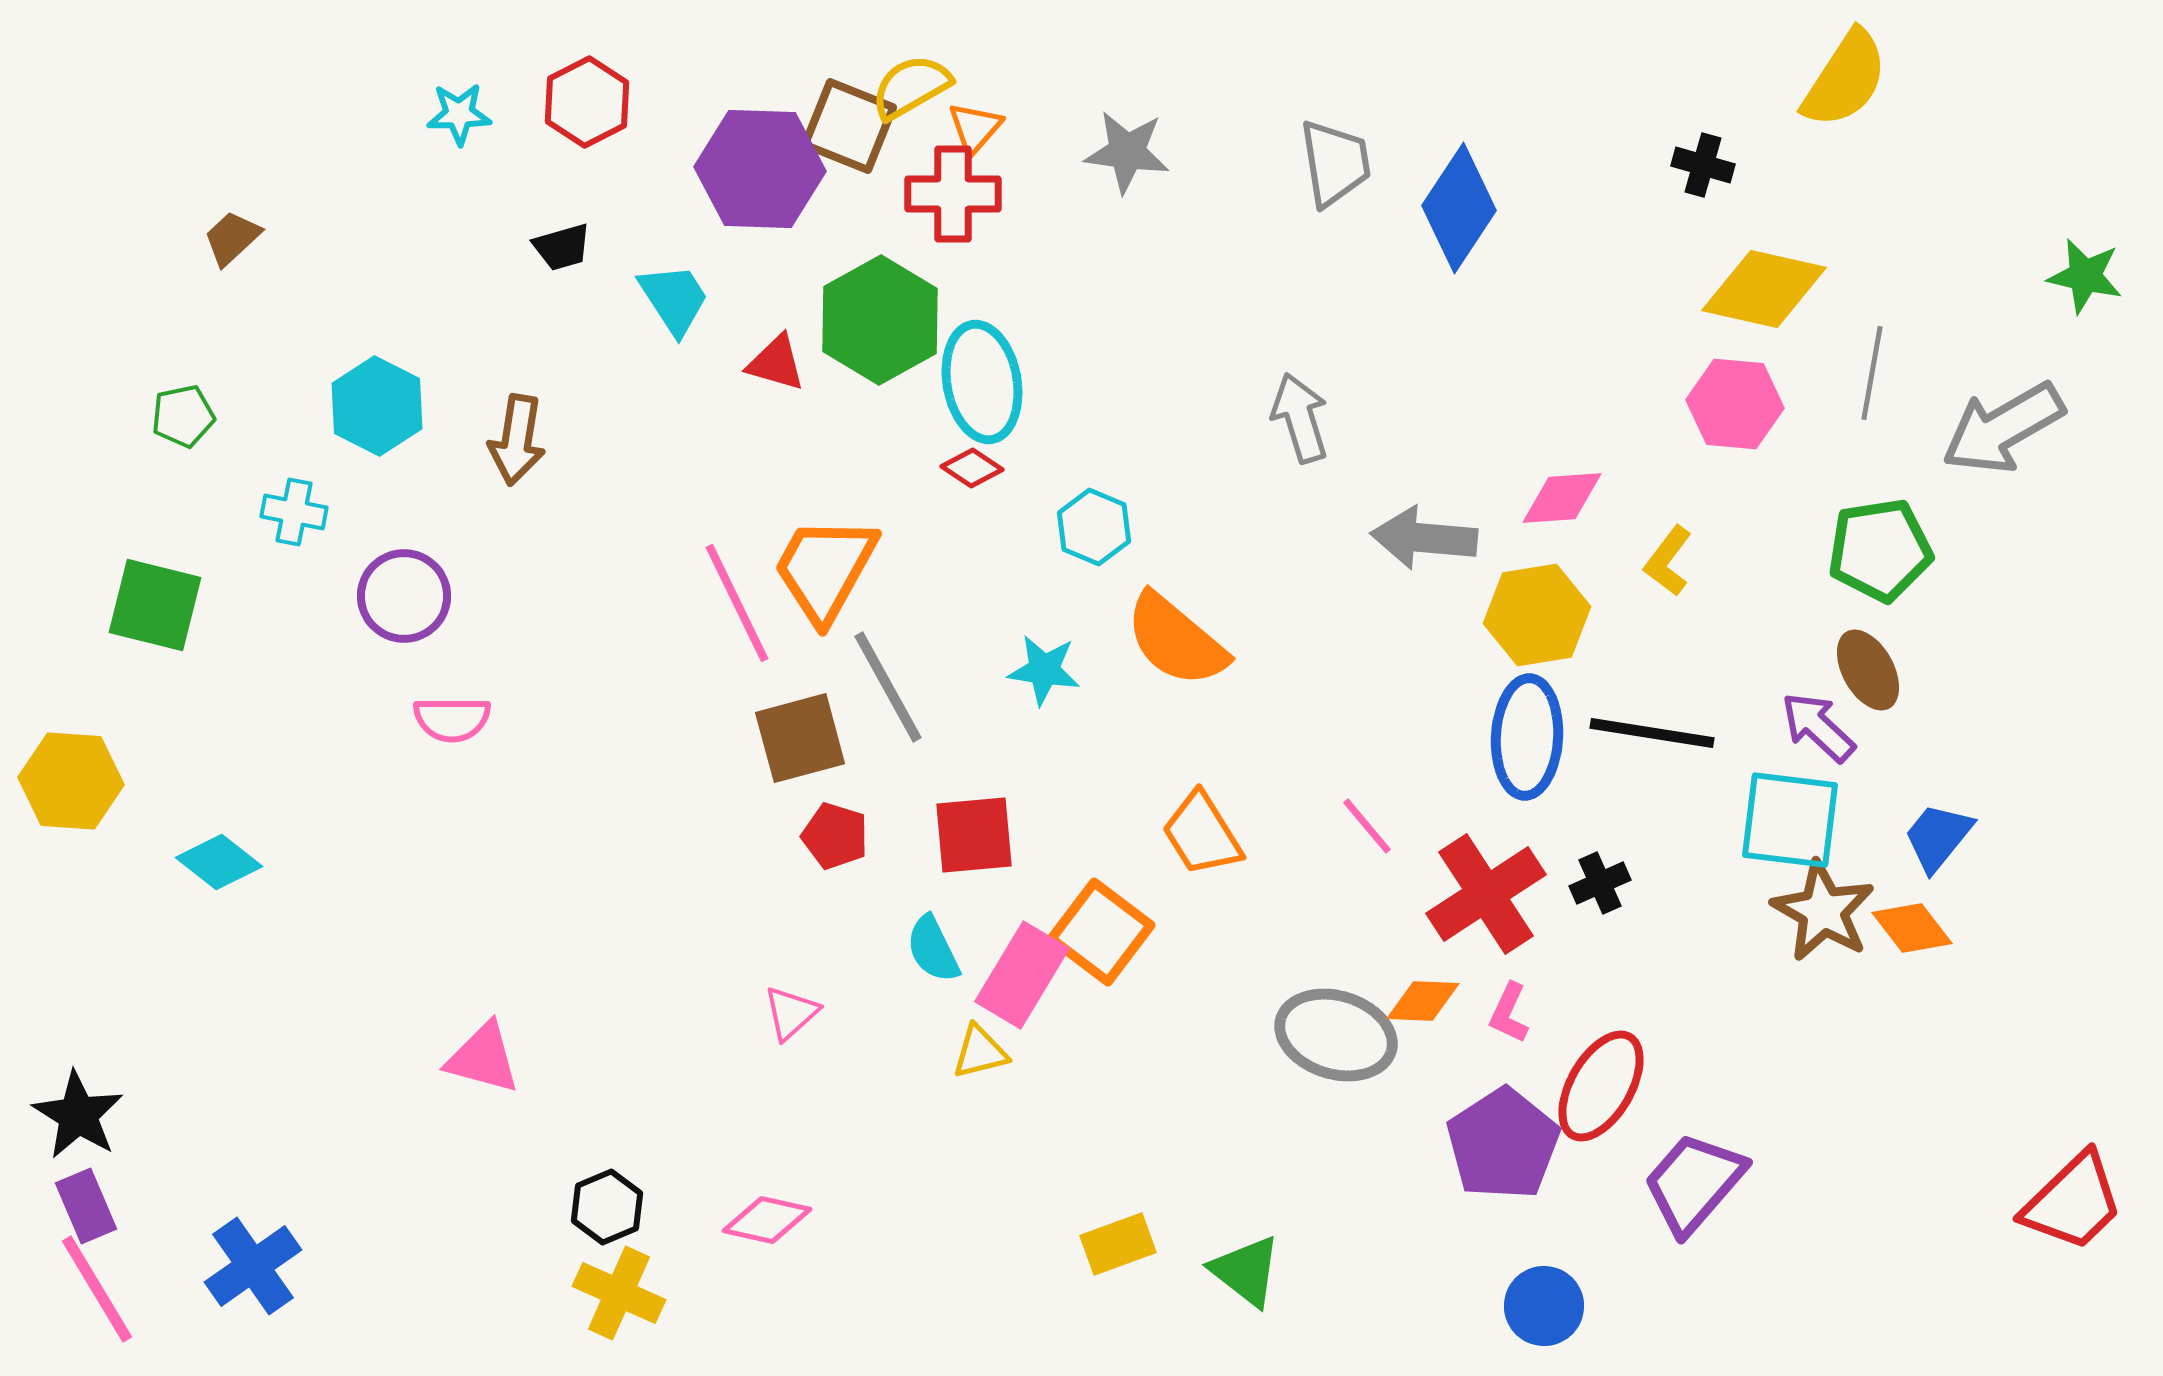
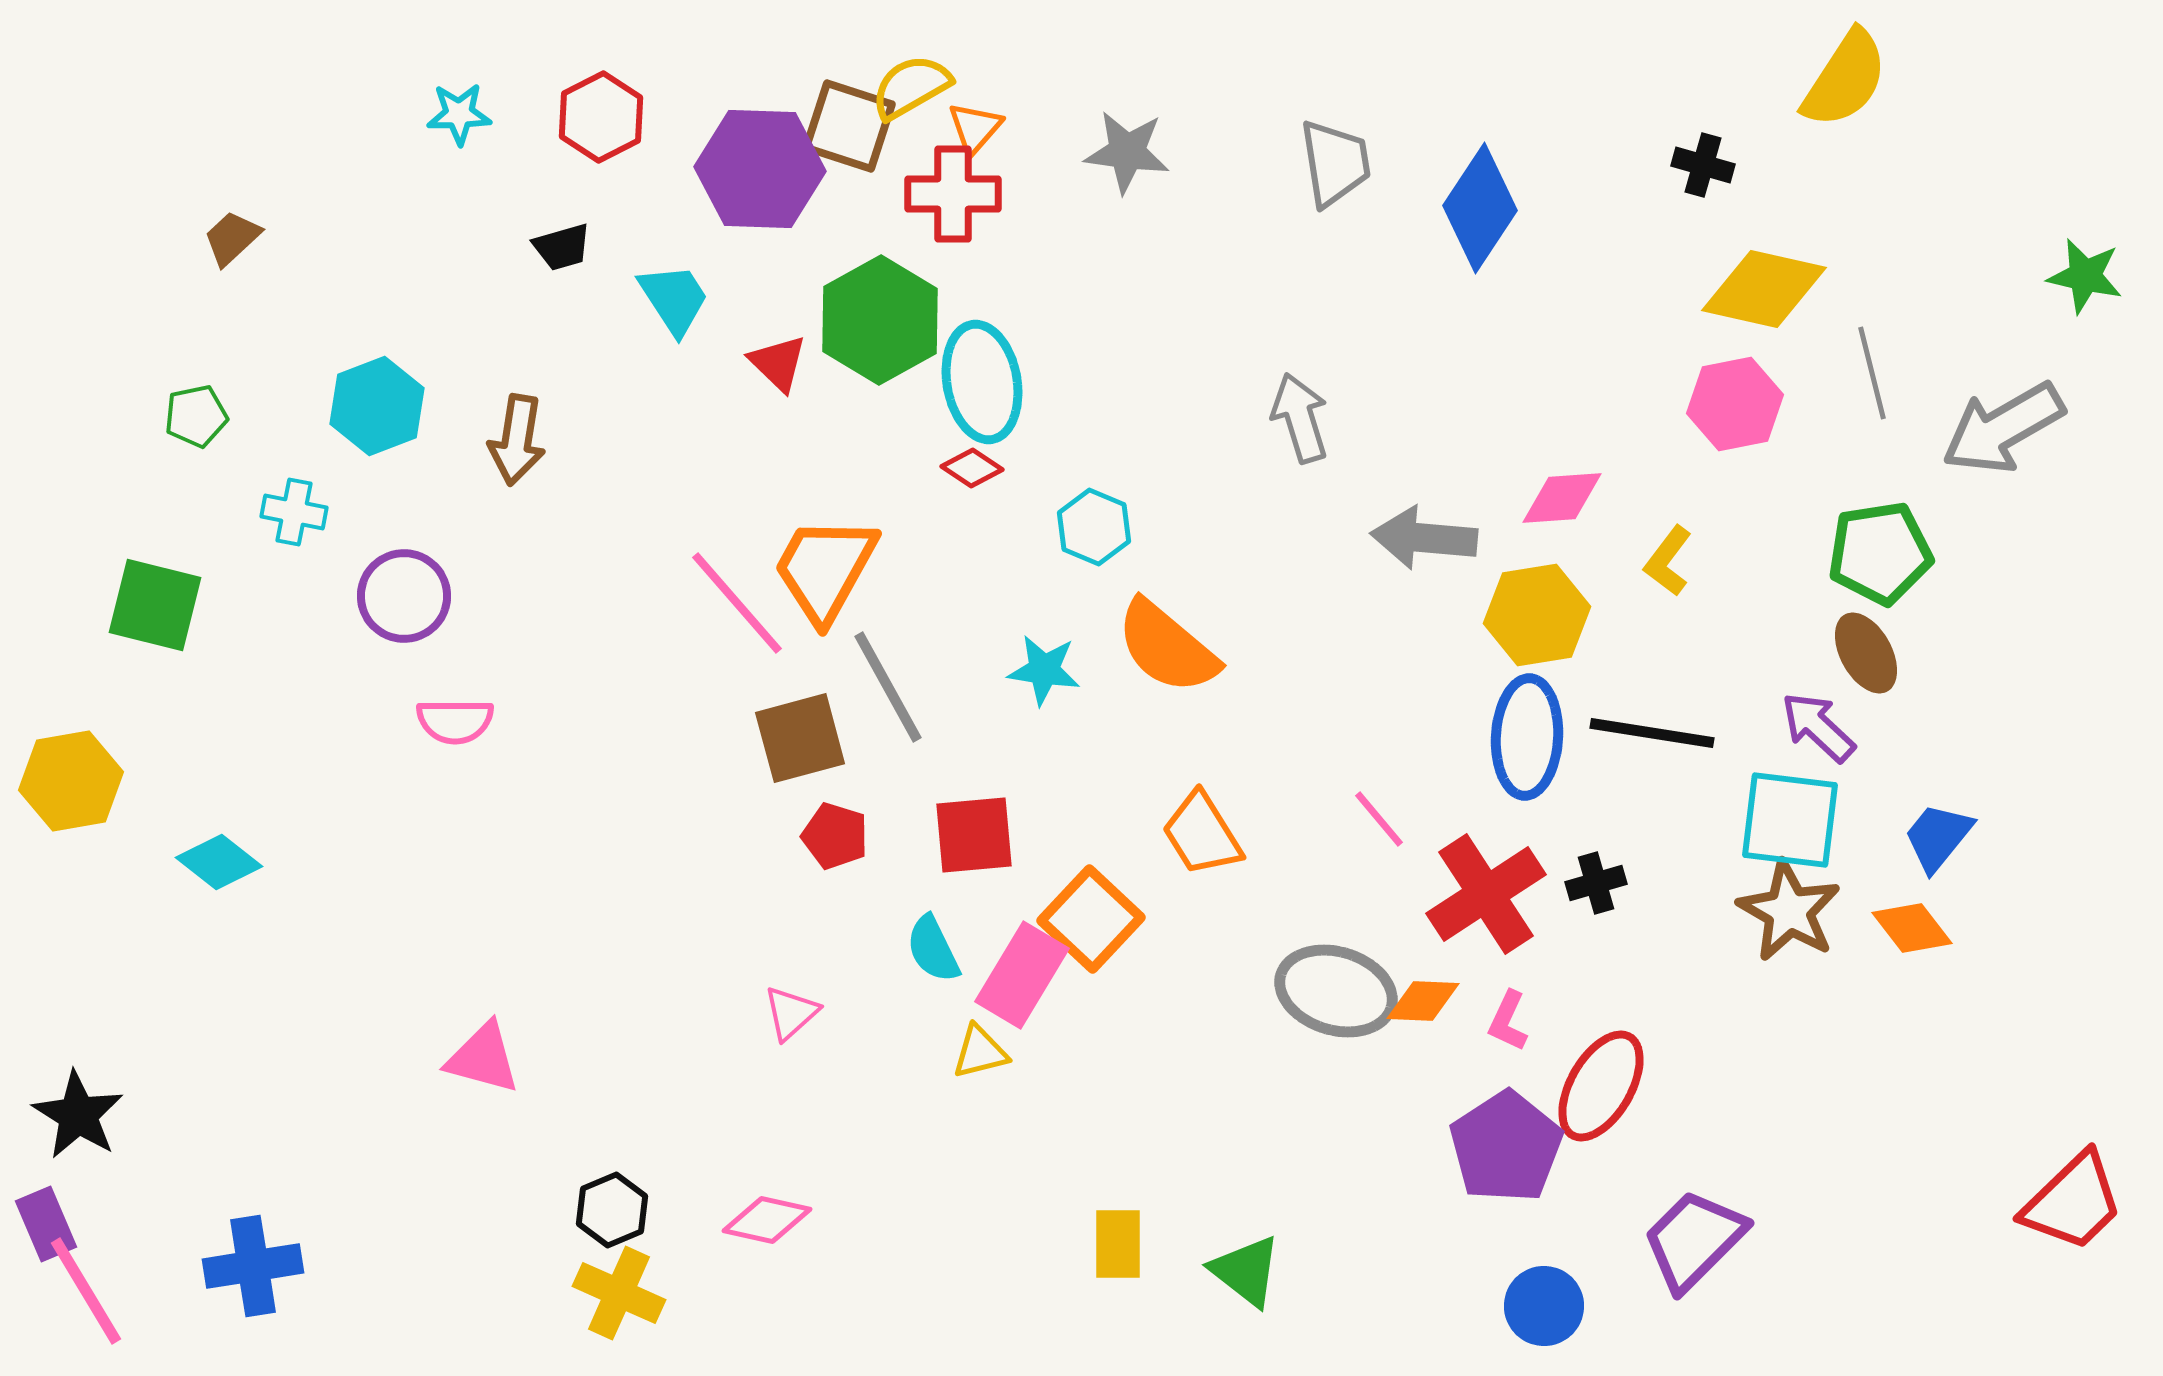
red hexagon at (587, 102): moved 14 px right, 15 px down
brown square at (849, 126): rotated 4 degrees counterclockwise
blue diamond at (1459, 208): moved 21 px right
red triangle at (776, 363): moved 2 px right; rotated 28 degrees clockwise
gray line at (1872, 373): rotated 24 degrees counterclockwise
pink hexagon at (1735, 404): rotated 16 degrees counterclockwise
cyan hexagon at (377, 406): rotated 12 degrees clockwise
green pentagon at (183, 416): moved 13 px right
green pentagon at (1880, 550): moved 3 px down
pink line at (737, 603): rotated 15 degrees counterclockwise
orange semicircle at (1176, 640): moved 9 px left, 7 px down
brown ellipse at (1868, 670): moved 2 px left, 17 px up
pink semicircle at (452, 719): moved 3 px right, 2 px down
yellow hexagon at (71, 781): rotated 14 degrees counterclockwise
pink line at (1367, 826): moved 12 px right, 7 px up
black cross at (1600, 883): moved 4 px left; rotated 8 degrees clockwise
brown star at (1823, 911): moved 34 px left
orange square at (1101, 932): moved 10 px left, 13 px up; rotated 6 degrees clockwise
pink L-shape at (1509, 1013): moved 1 px left, 8 px down
gray ellipse at (1336, 1035): moved 44 px up
purple pentagon at (1503, 1144): moved 3 px right, 3 px down
purple trapezoid at (1694, 1183): moved 57 px down; rotated 4 degrees clockwise
purple rectangle at (86, 1206): moved 40 px left, 18 px down
black hexagon at (607, 1207): moved 5 px right, 3 px down
yellow rectangle at (1118, 1244): rotated 70 degrees counterclockwise
blue cross at (253, 1266): rotated 26 degrees clockwise
pink line at (97, 1289): moved 11 px left, 2 px down
